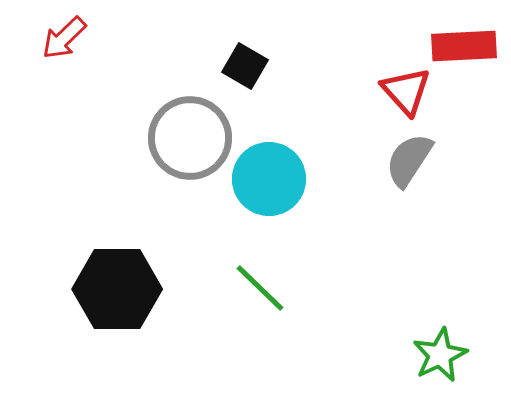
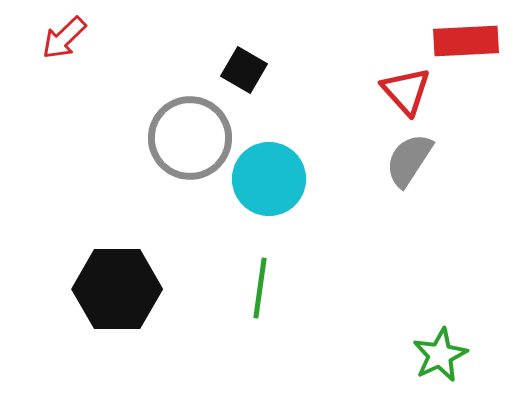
red rectangle: moved 2 px right, 5 px up
black square: moved 1 px left, 4 px down
green line: rotated 54 degrees clockwise
